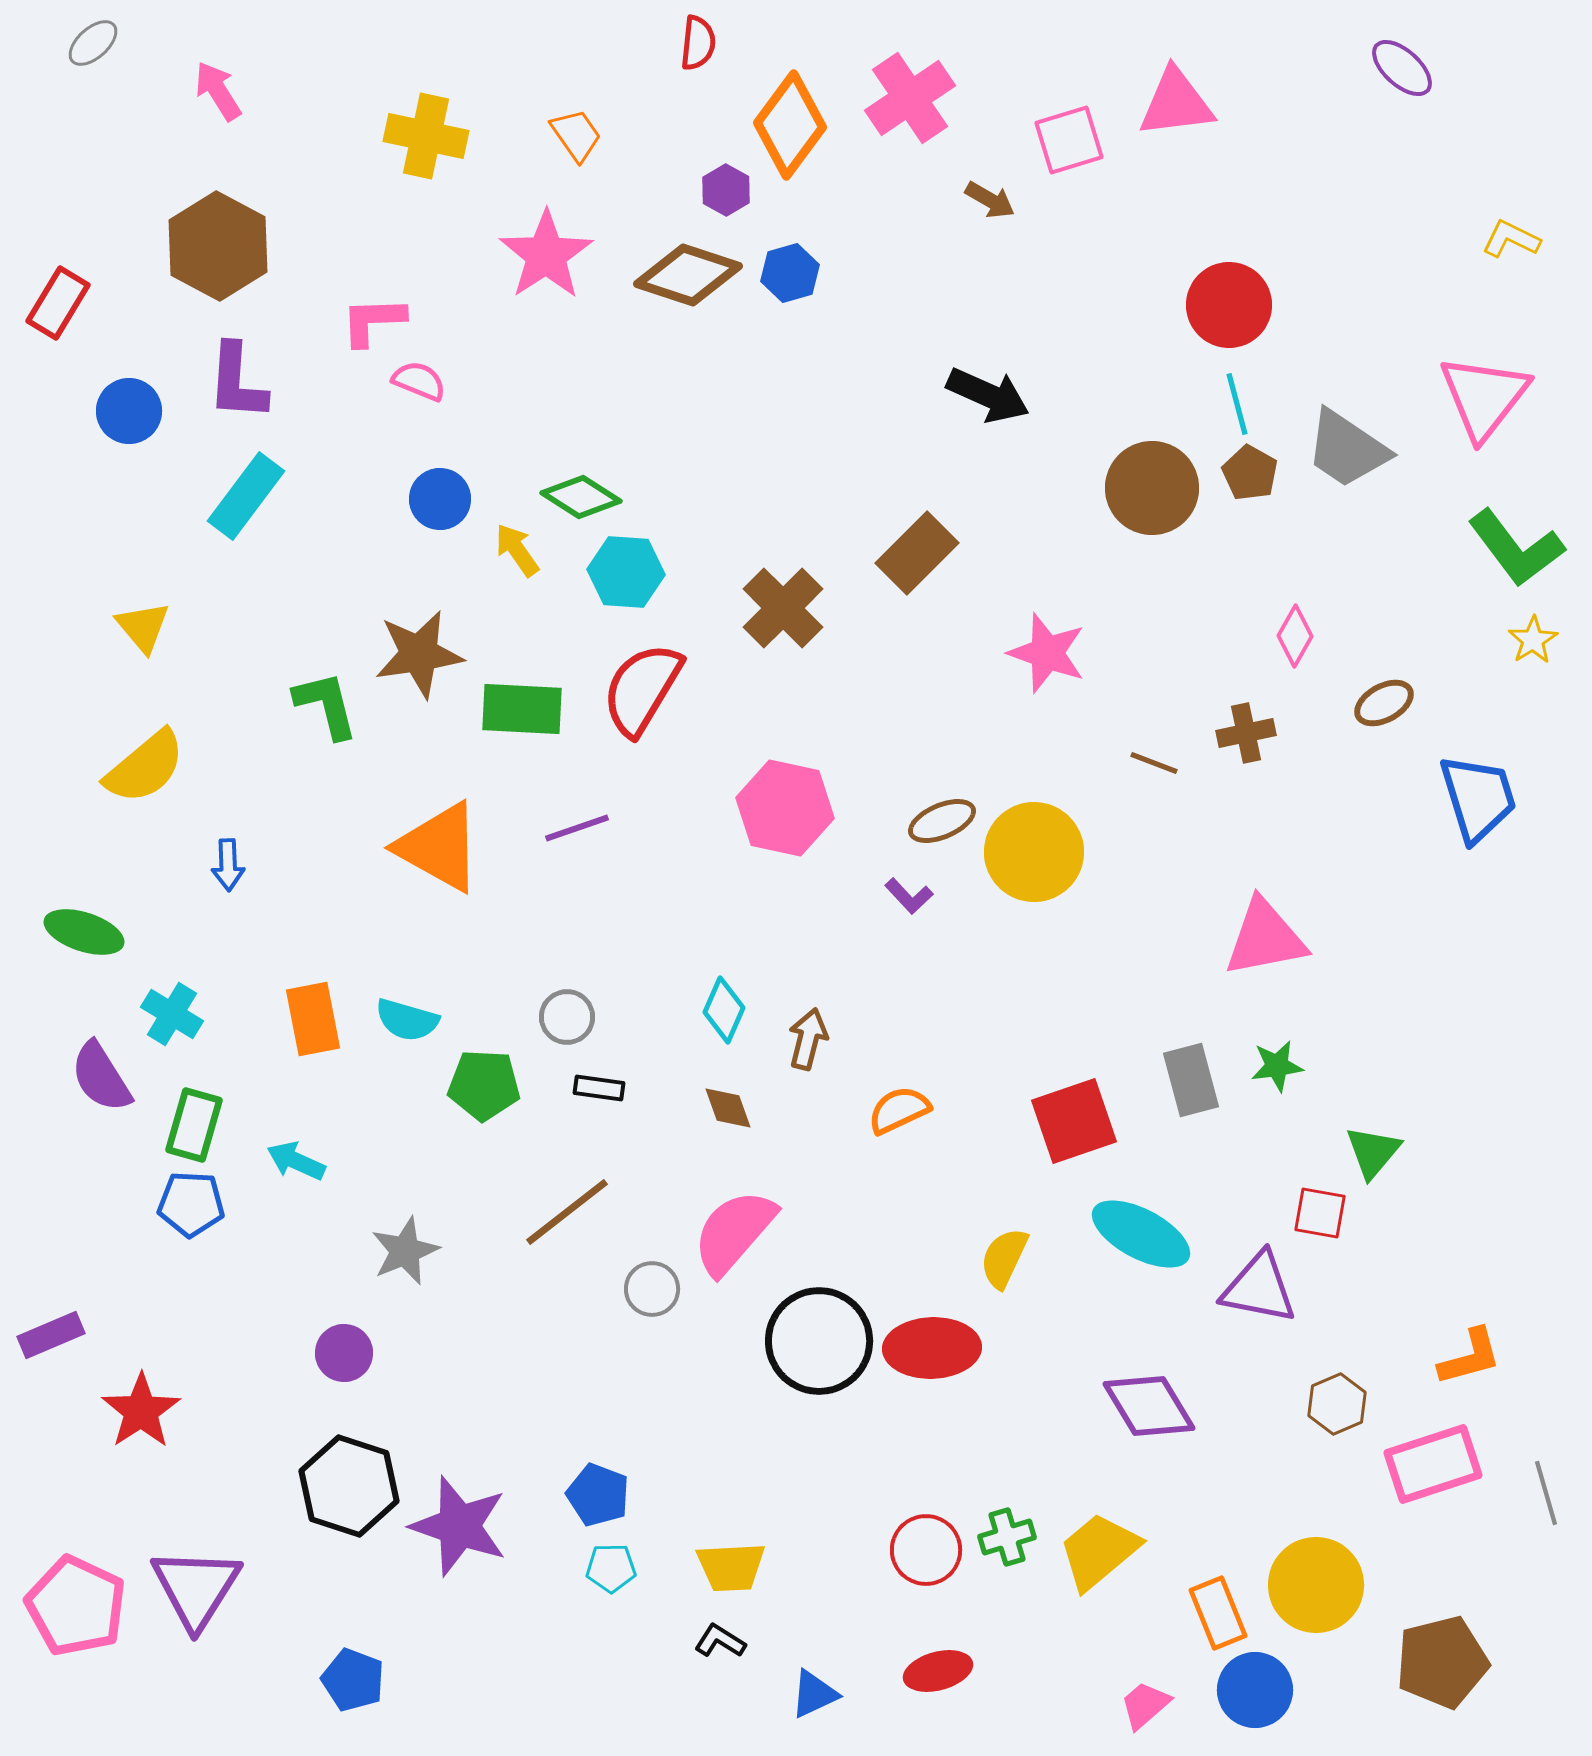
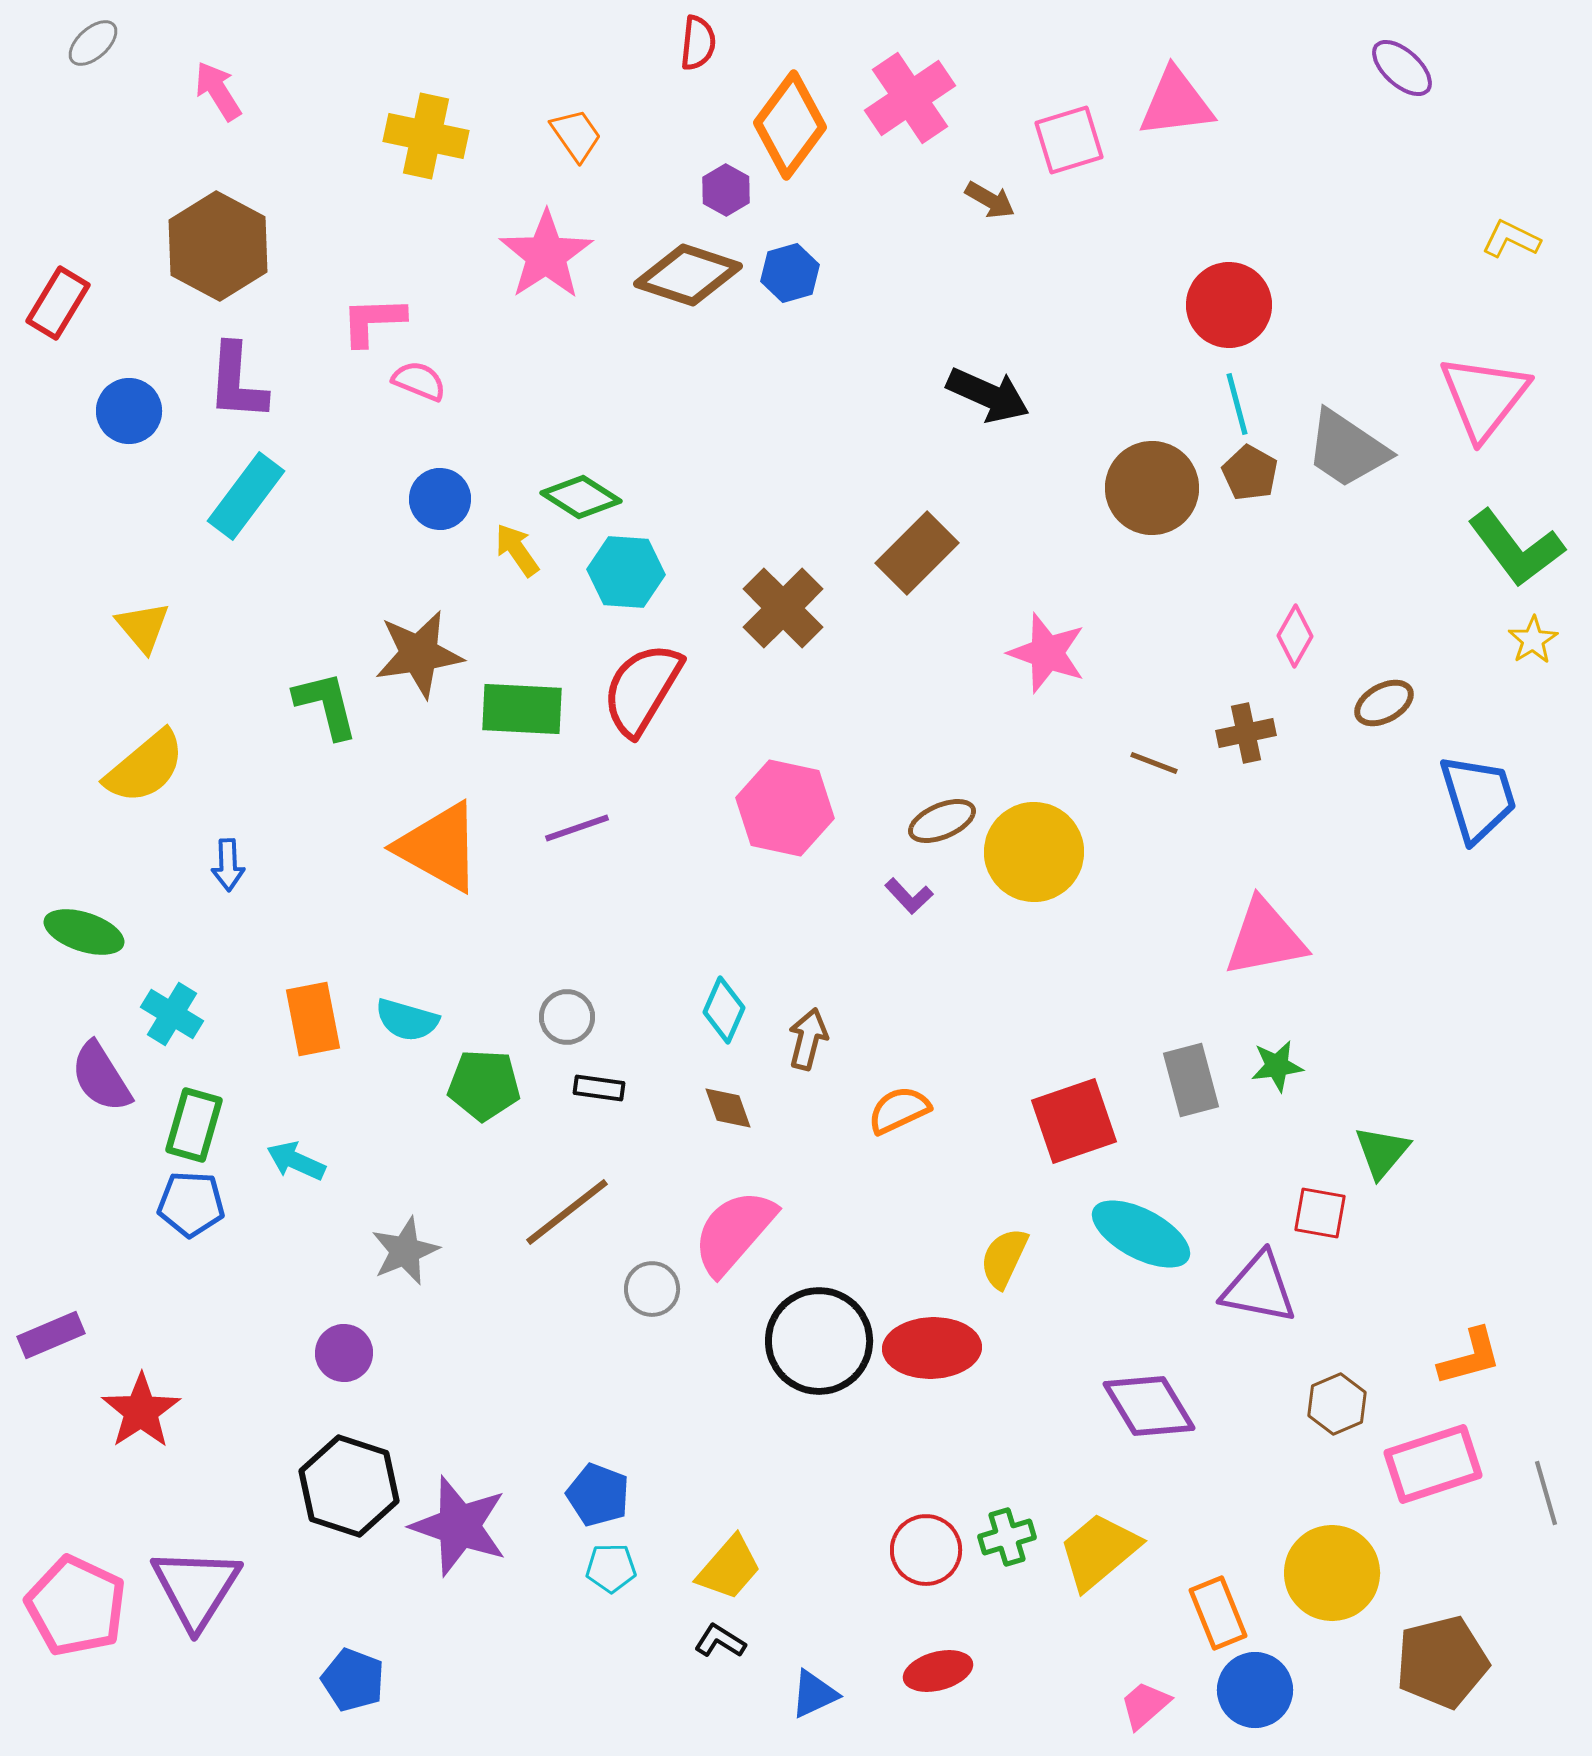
green triangle at (1373, 1152): moved 9 px right
yellow trapezoid at (731, 1567): moved 2 px left, 1 px down; rotated 46 degrees counterclockwise
yellow circle at (1316, 1585): moved 16 px right, 12 px up
